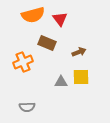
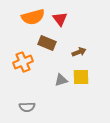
orange semicircle: moved 2 px down
gray triangle: moved 2 px up; rotated 16 degrees counterclockwise
